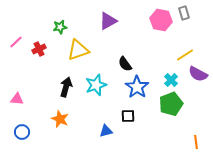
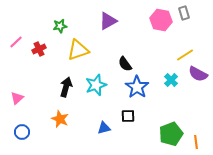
green star: moved 1 px up
pink triangle: moved 1 px up; rotated 48 degrees counterclockwise
green pentagon: moved 30 px down
blue triangle: moved 2 px left, 3 px up
